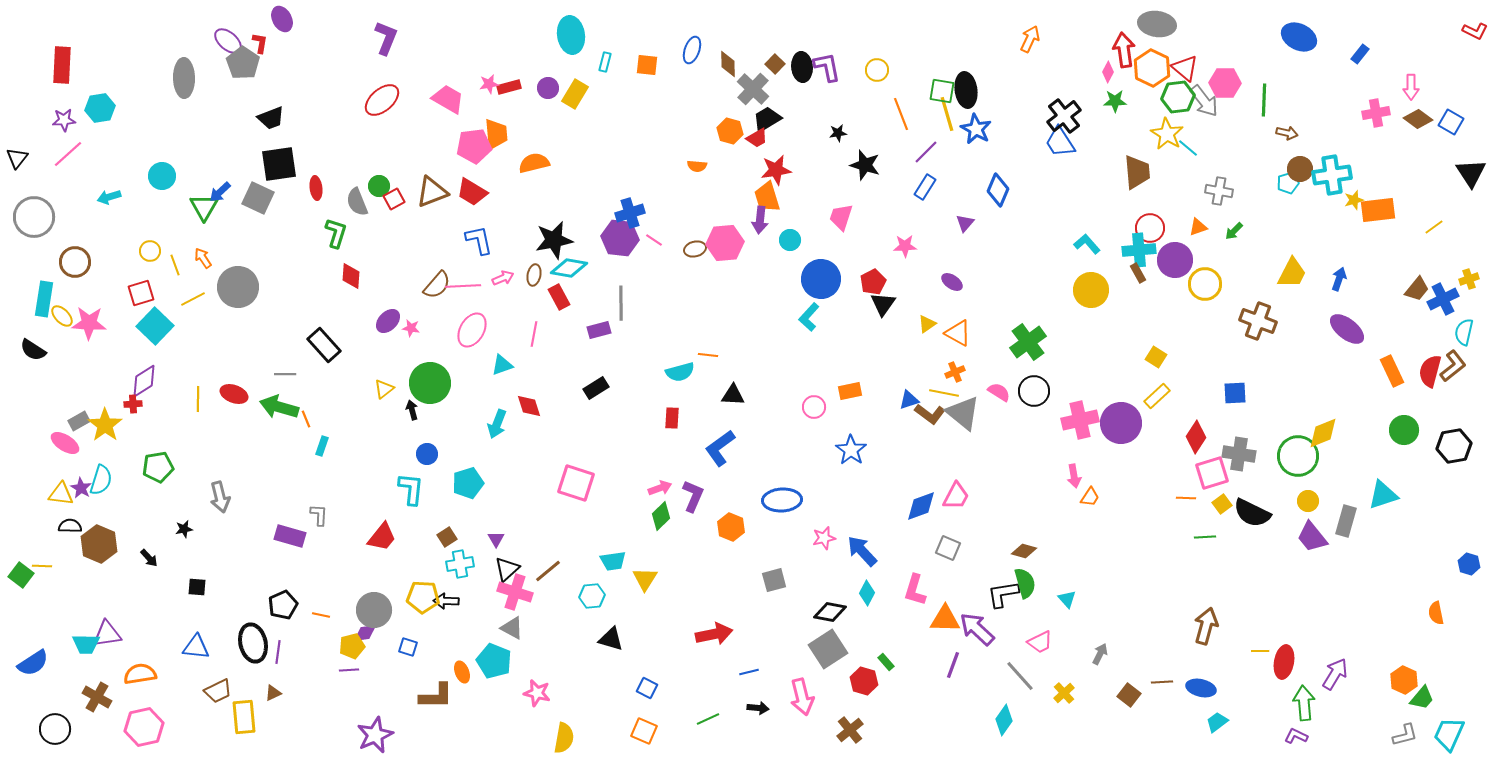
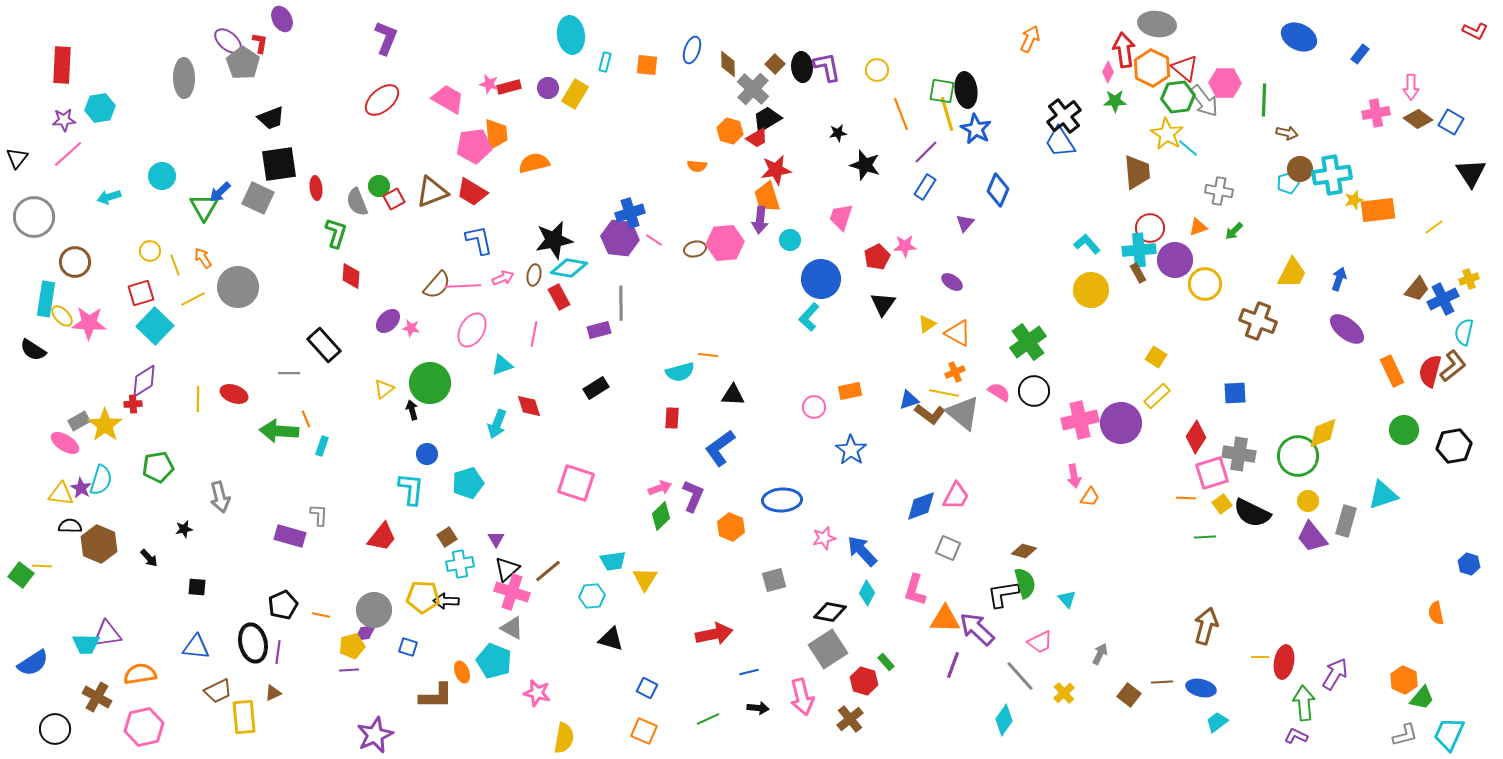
pink star at (489, 84): rotated 24 degrees clockwise
red pentagon at (873, 282): moved 4 px right, 25 px up
cyan rectangle at (44, 299): moved 2 px right
gray line at (285, 374): moved 4 px right, 1 px up
green arrow at (279, 407): moved 24 px down; rotated 12 degrees counterclockwise
pink cross at (515, 592): moved 3 px left
yellow line at (1260, 651): moved 6 px down
brown cross at (850, 730): moved 11 px up
